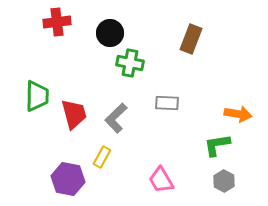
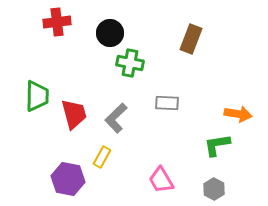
gray hexagon: moved 10 px left, 8 px down
